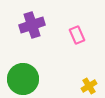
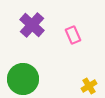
purple cross: rotated 30 degrees counterclockwise
pink rectangle: moved 4 px left
